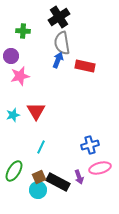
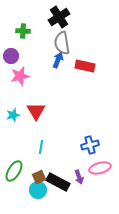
cyan line: rotated 16 degrees counterclockwise
